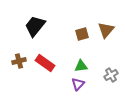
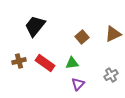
brown triangle: moved 7 px right, 4 px down; rotated 24 degrees clockwise
brown square: moved 3 px down; rotated 24 degrees counterclockwise
green triangle: moved 9 px left, 3 px up
